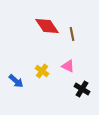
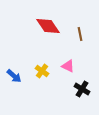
red diamond: moved 1 px right
brown line: moved 8 px right
blue arrow: moved 2 px left, 5 px up
